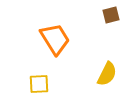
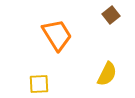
brown square: rotated 24 degrees counterclockwise
orange trapezoid: moved 2 px right, 4 px up
